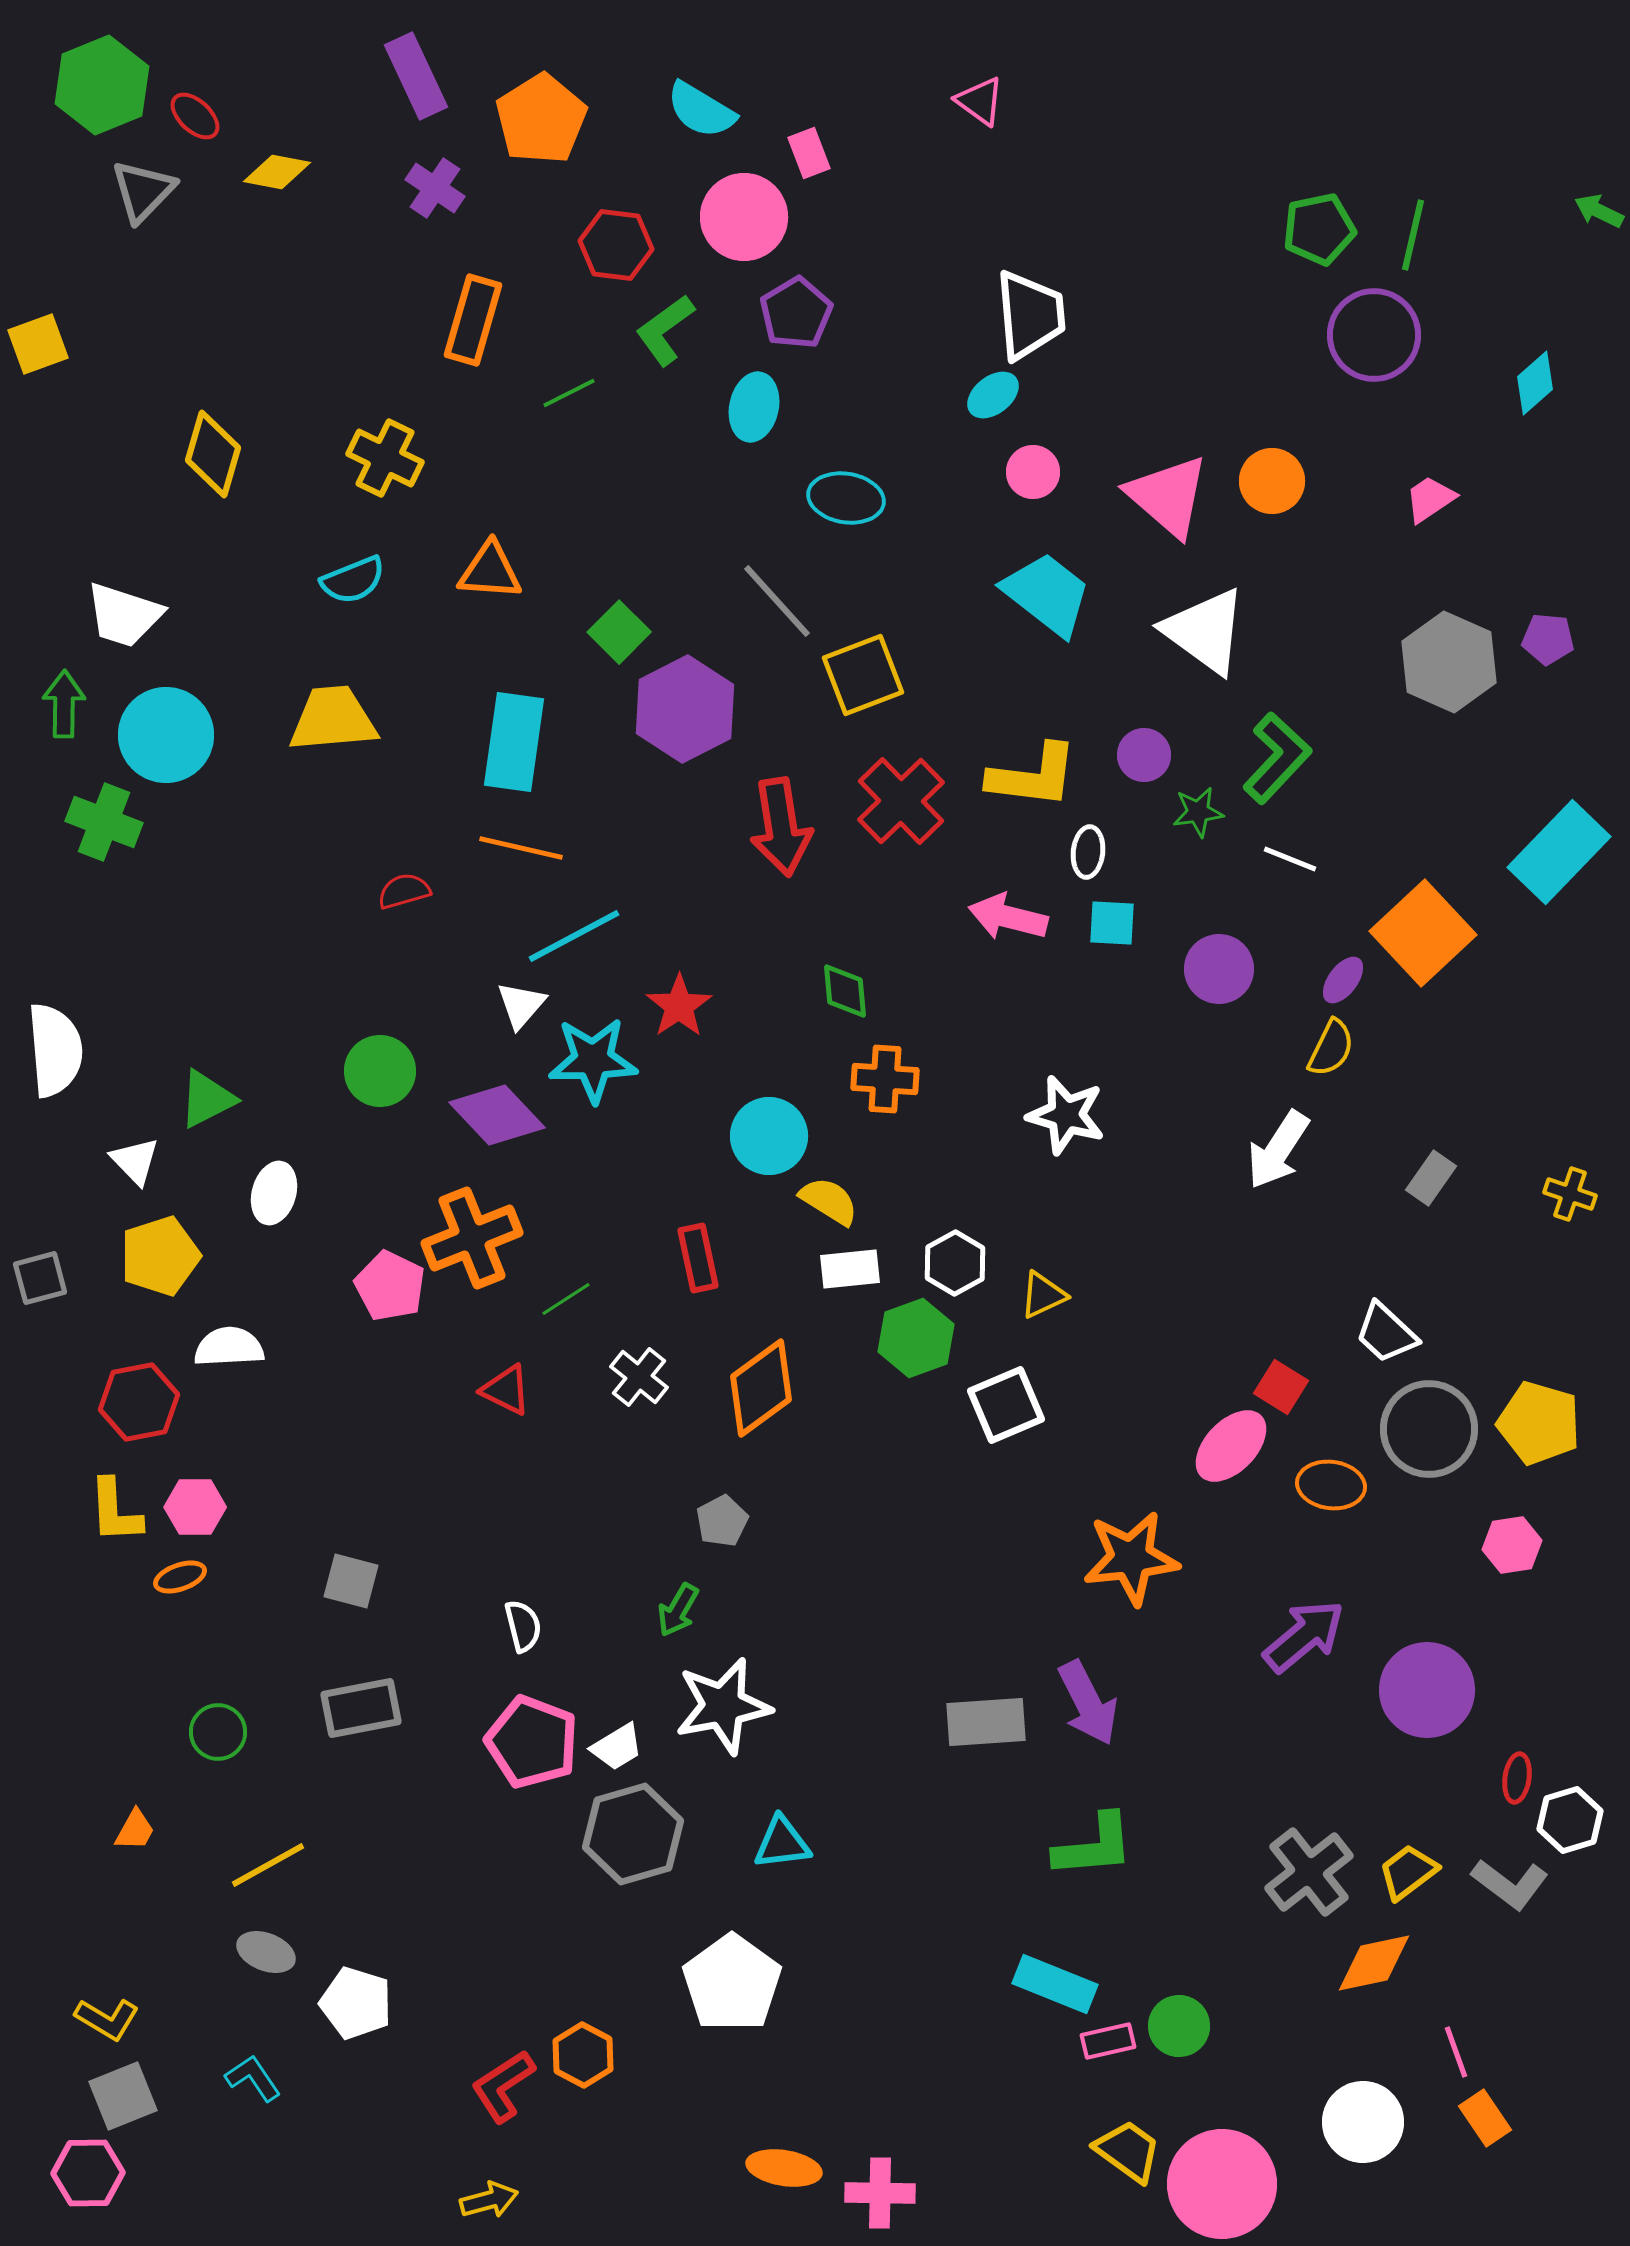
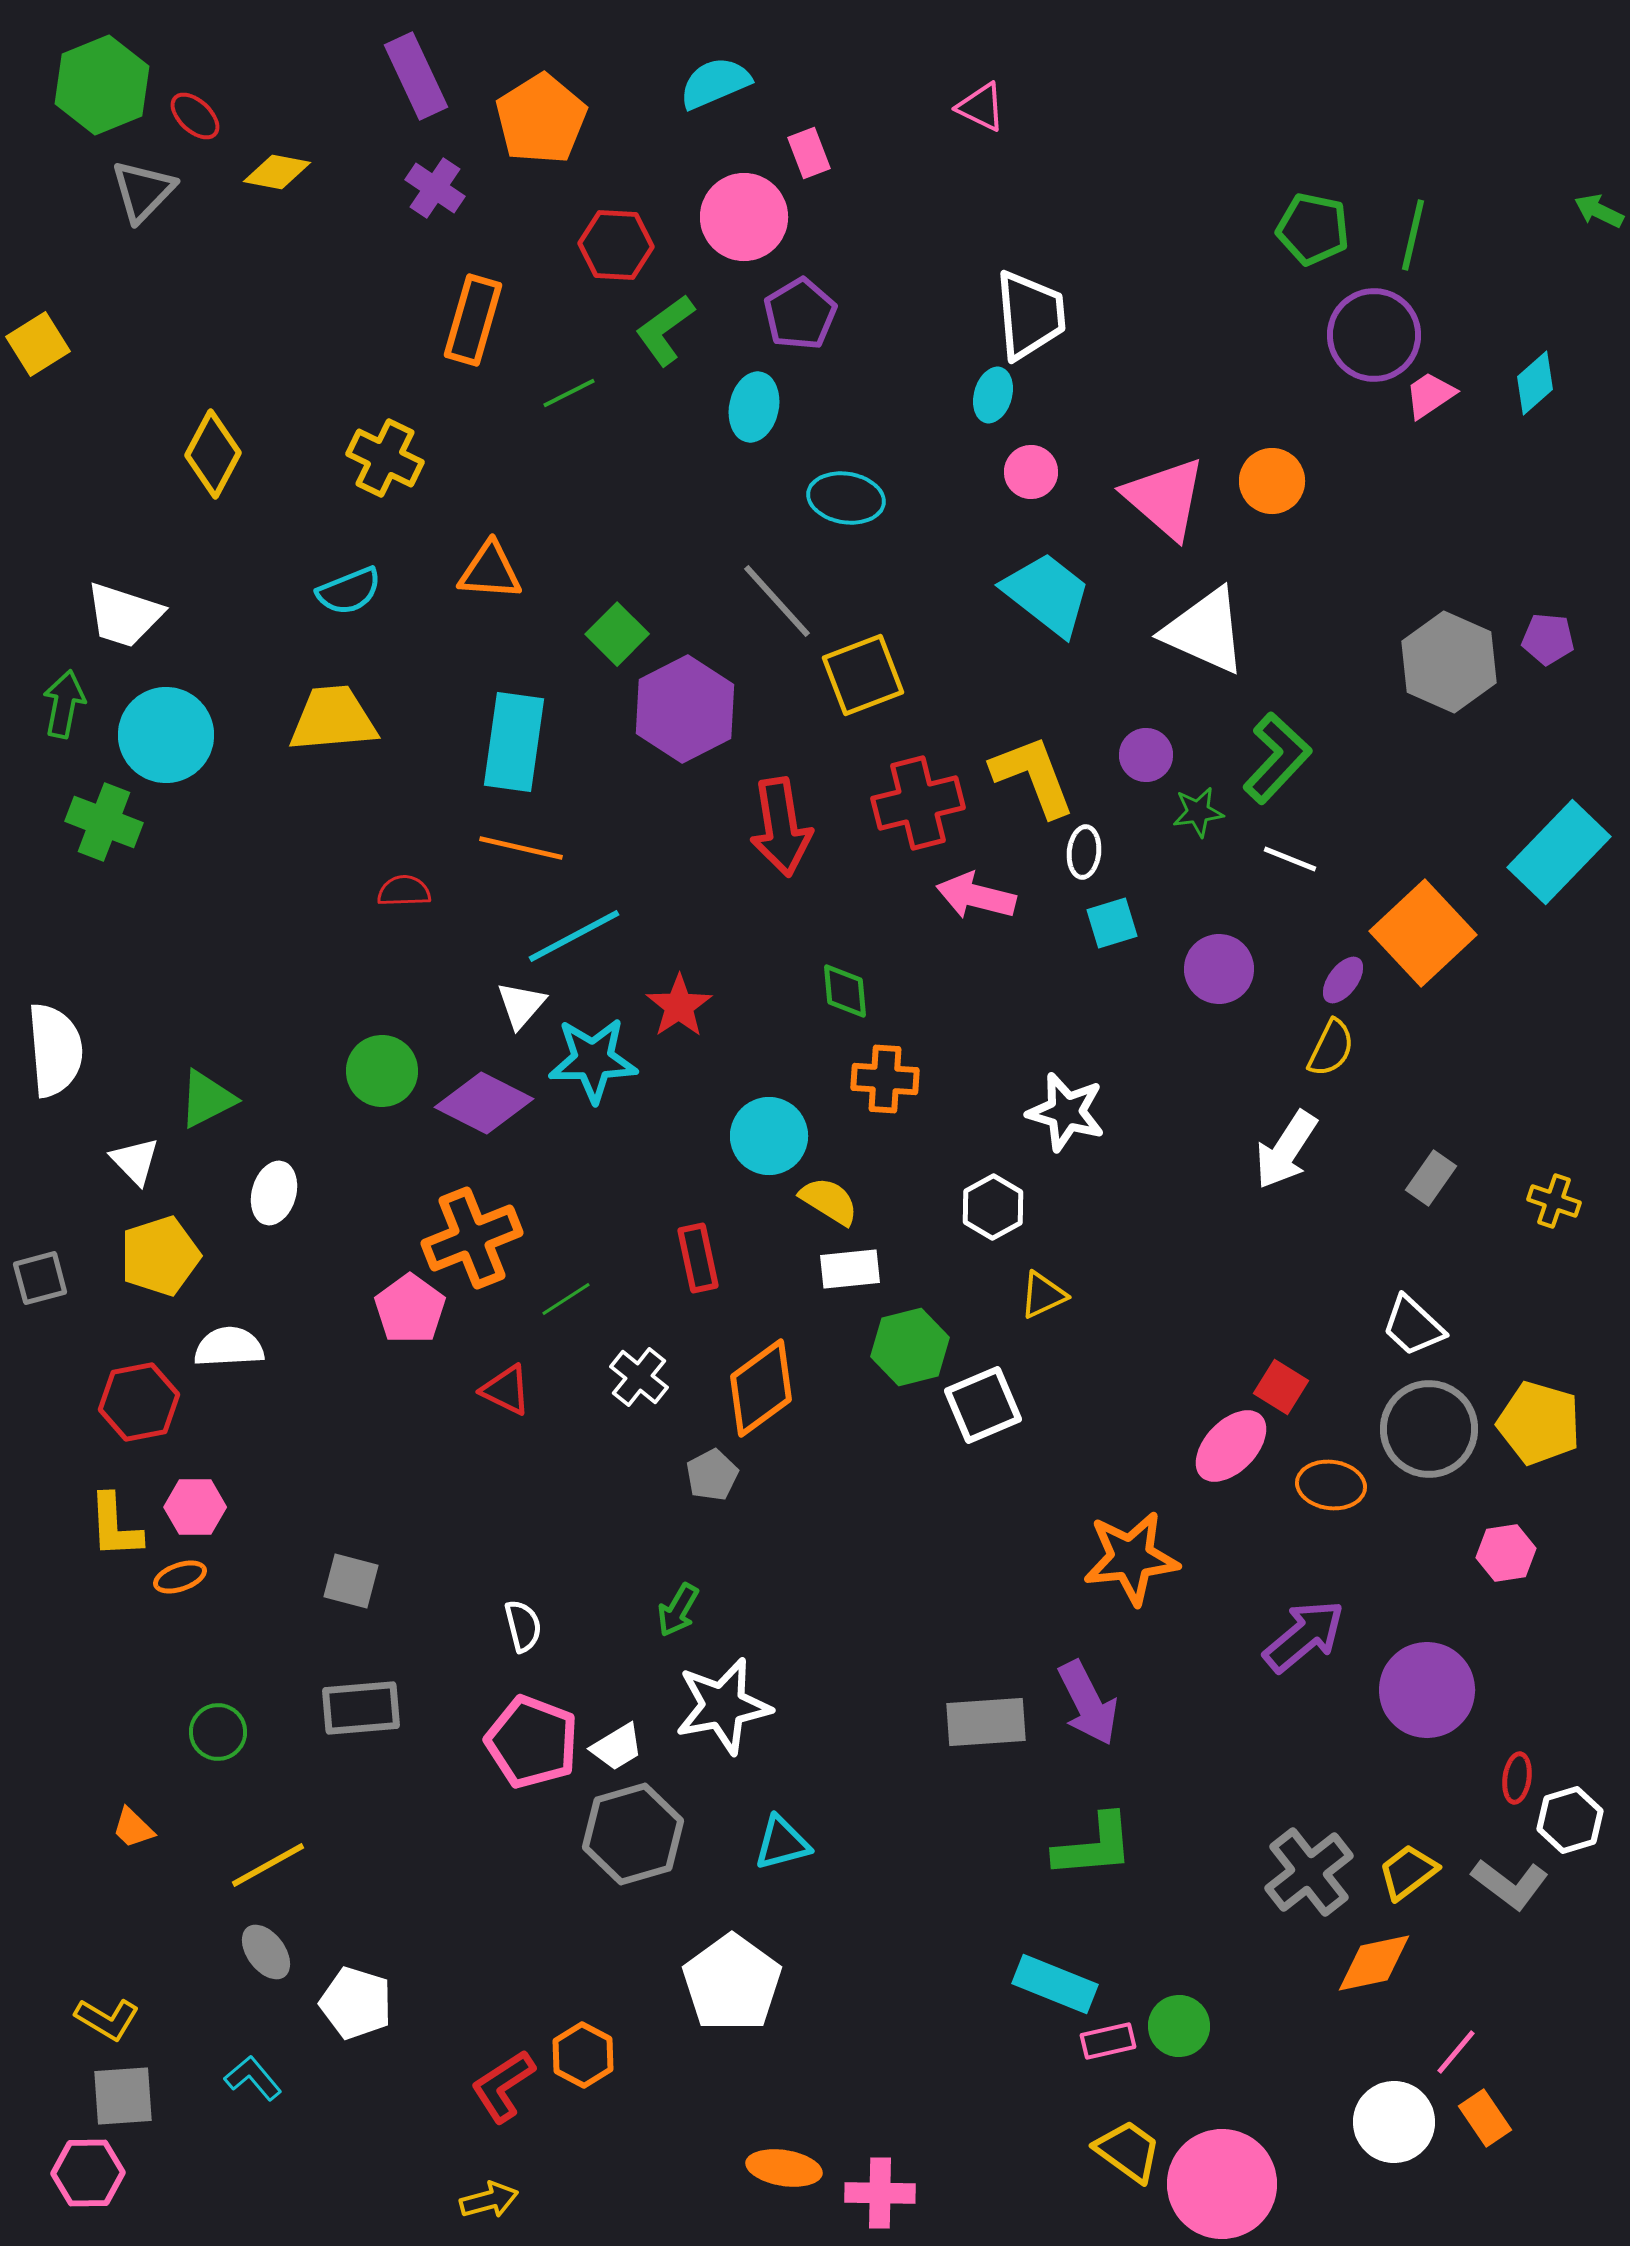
pink triangle at (980, 101): moved 1 px right, 6 px down; rotated 10 degrees counterclockwise
cyan semicircle at (701, 110): moved 14 px right, 27 px up; rotated 126 degrees clockwise
green pentagon at (1319, 229): moved 6 px left; rotated 24 degrees clockwise
red hexagon at (616, 245): rotated 4 degrees counterclockwise
purple pentagon at (796, 313): moved 4 px right, 1 px down
yellow square at (38, 344): rotated 12 degrees counterclockwise
cyan ellipse at (993, 395): rotated 36 degrees counterclockwise
yellow diamond at (213, 454): rotated 12 degrees clockwise
pink circle at (1033, 472): moved 2 px left
pink triangle at (1168, 496): moved 3 px left, 2 px down
pink trapezoid at (1430, 499): moved 104 px up
cyan semicircle at (353, 580): moved 4 px left, 11 px down
white triangle at (1205, 631): rotated 12 degrees counterclockwise
green square at (619, 632): moved 2 px left, 2 px down
green arrow at (64, 704): rotated 10 degrees clockwise
purple circle at (1144, 755): moved 2 px right
yellow L-shape at (1033, 776): rotated 118 degrees counterclockwise
red cross at (901, 801): moved 17 px right, 2 px down; rotated 30 degrees clockwise
white ellipse at (1088, 852): moved 4 px left
red semicircle at (404, 891): rotated 14 degrees clockwise
pink arrow at (1008, 917): moved 32 px left, 21 px up
cyan square at (1112, 923): rotated 20 degrees counterclockwise
green circle at (380, 1071): moved 2 px right
purple diamond at (497, 1115): moved 13 px left, 12 px up; rotated 20 degrees counterclockwise
white star at (1066, 1115): moved 3 px up
white arrow at (1278, 1150): moved 8 px right
yellow cross at (1570, 1194): moved 16 px left, 7 px down
white hexagon at (955, 1263): moved 38 px right, 56 px up
pink pentagon at (390, 1286): moved 20 px right, 23 px down; rotated 10 degrees clockwise
white trapezoid at (1386, 1333): moved 27 px right, 7 px up
green hexagon at (916, 1338): moved 6 px left, 9 px down; rotated 6 degrees clockwise
white square at (1006, 1405): moved 23 px left
yellow L-shape at (115, 1511): moved 15 px down
gray pentagon at (722, 1521): moved 10 px left, 46 px up
pink hexagon at (1512, 1545): moved 6 px left, 8 px down
gray rectangle at (361, 1708): rotated 6 degrees clockwise
orange trapezoid at (135, 1830): moved 2 px left, 2 px up; rotated 105 degrees clockwise
cyan triangle at (782, 1843): rotated 8 degrees counterclockwise
gray ellipse at (266, 1952): rotated 32 degrees clockwise
pink line at (1456, 2052): rotated 60 degrees clockwise
cyan L-shape at (253, 2078): rotated 6 degrees counterclockwise
gray square at (123, 2096): rotated 18 degrees clockwise
white circle at (1363, 2122): moved 31 px right
